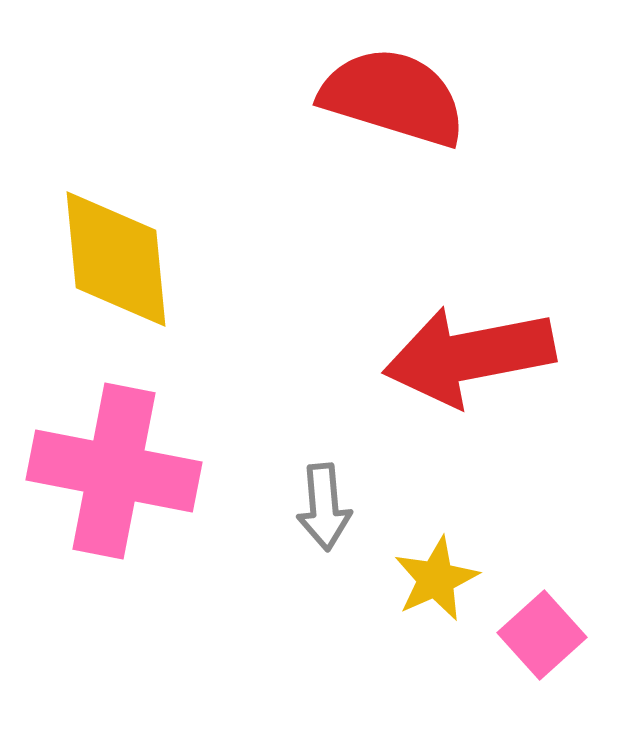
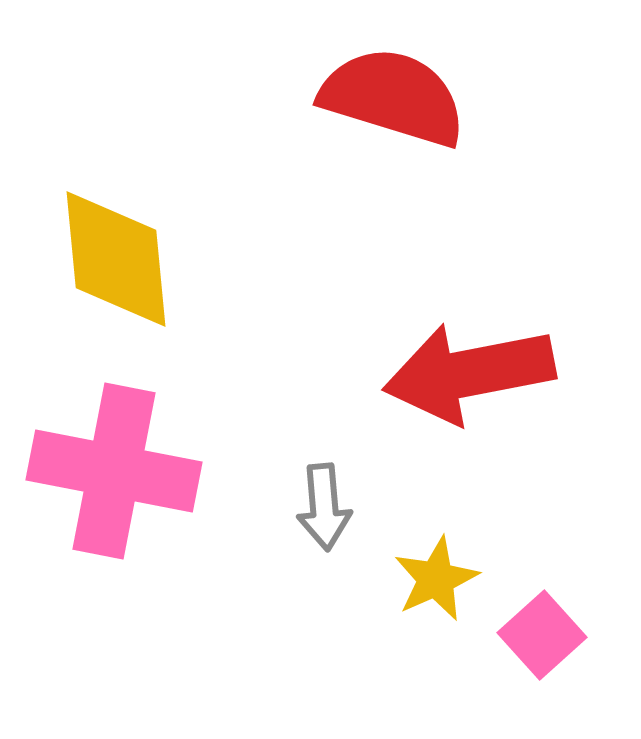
red arrow: moved 17 px down
